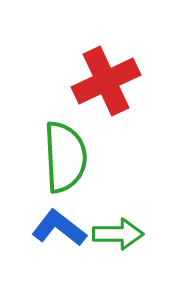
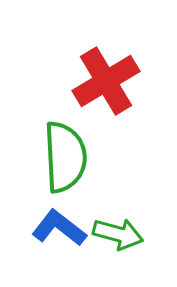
red cross: rotated 6 degrees counterclockwise
green arrow: rotated 15 degrees clockwise
